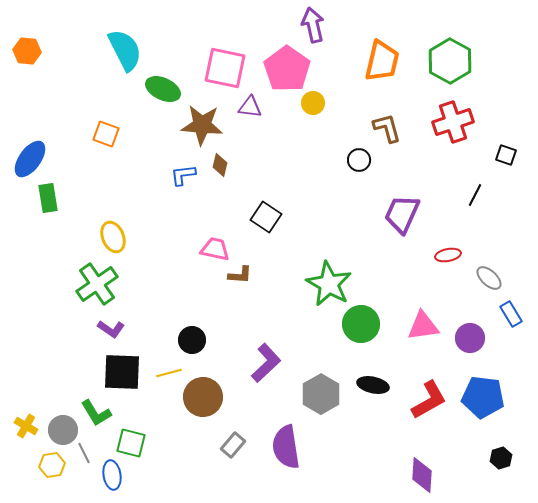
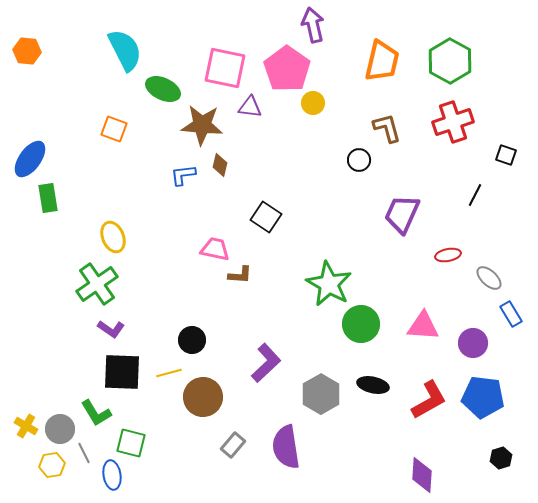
orange square at (106, 134): moved 8 px right, 5 px up
pink triangle at (423, 326): rotated 12 degrees clockwise
purple circle at (470, 338): moved 3 px right, 5 px down
gray circle at (63, 430): moved 3 px left, 1 px up
